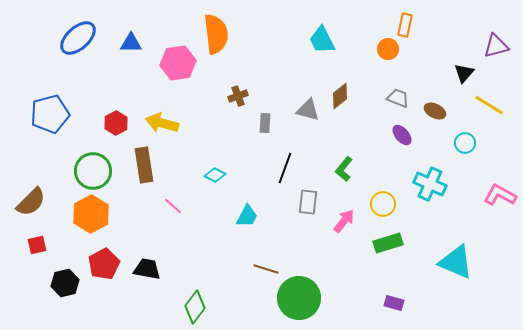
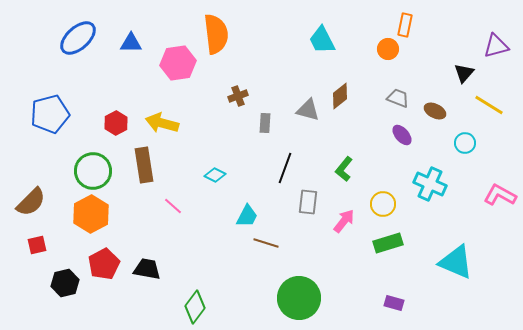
brown line at (266, 269): moved 26 px up
